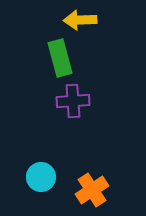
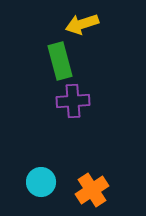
yellow arrow: moved 2 px right, 4 px down; rotated 16 degrees counterclockwise
green rectangle: moved 3 px down
cyan circle: moved 5 px down
